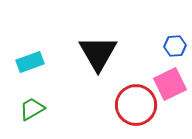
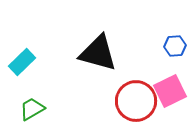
black triangle: rotated 45 degrees counterclockwise
cyan rectangle: moved 8 px left; rotated 24 degrees counterclockwise
pink square: moved 7 px down
red circle: moved 4 px up
